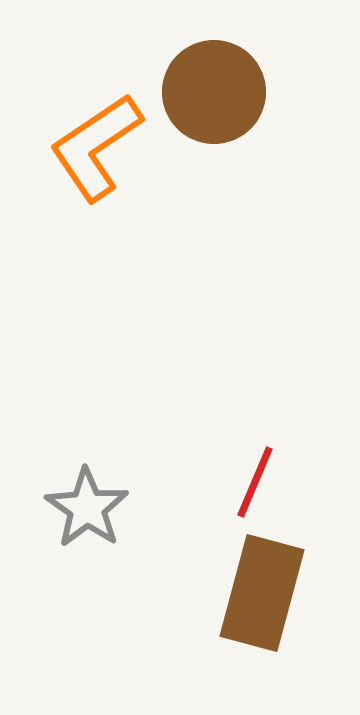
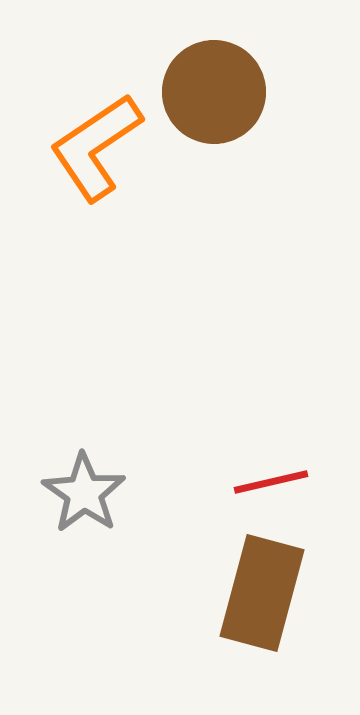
red line: moved 16 px right; rotated 54 degrees clockwise
gray star: moved 3 px left, 15 px up
